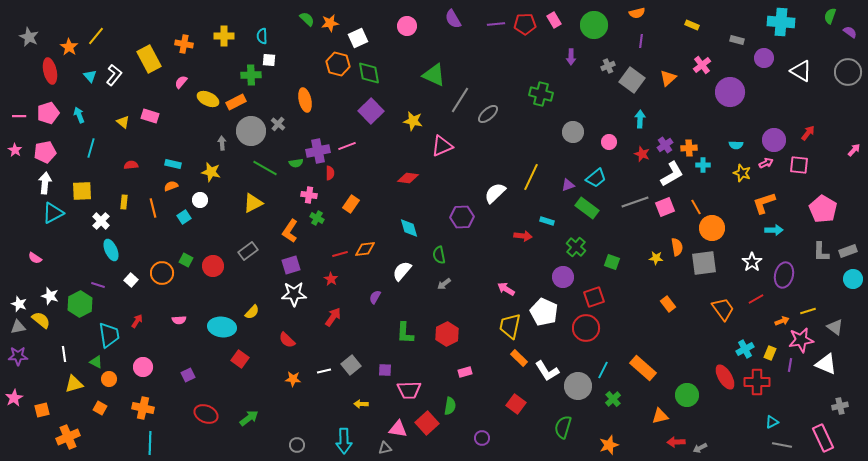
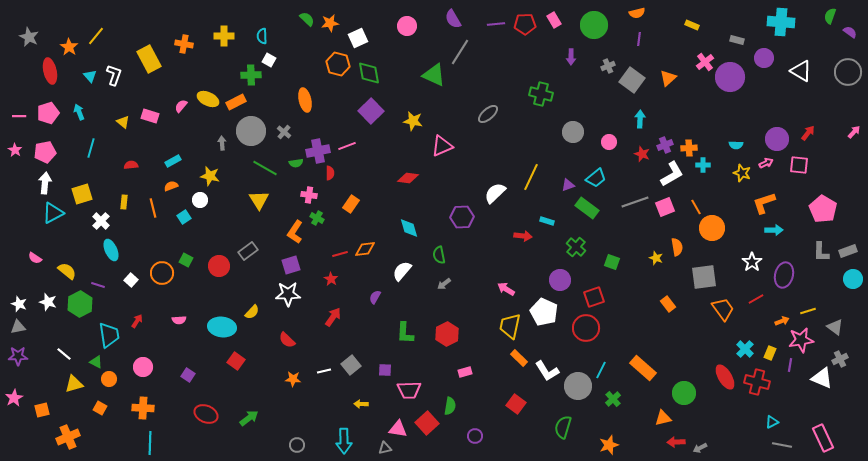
purple line at (641, 41): moved 2 px left, 2 px up
white square at (269, 60): rotated 24 degrees clockwise
pink cross at (702, 65): moved 3 px right, 3 px up
white L-shape at (114, 75): rotated 20 degrees counterclockwise
pink semicircle at (181, 82): moved 24 px down
purple circle at (730, 92): moved 15 px up
gray line at (460, 100): moved 48 px up
cyan arrow at (79, 115): moved 3 px up
gray cross at (278, 124): moved 6 px right, 8 px down
purple circle at (774, 140): moved 3 px right, 1 px up
purple cross at (665, 145): rotated 14 degrees clockwise
pink arrow at (854, 150): moved 18 px up
cyan rectangle at (173, 164): moved 3 px up; rotated 42 degrees counterclockwise
yellow star at (211, 172): moved 1 px left, 4 px down
yellow square at (82, 191): moved 3 px down; rotated 15 degrees counterclockwise
yellow triangle at (253, 203): moved 6 px right, 3 px up; rotated 35 degrees counterclockwise
orange L-shape at (290, 231): moved 5 px right, 1 px down
yellow star at (656, 258): rotated 16 degrees clockwise
gray square at (704, 263): moved 14 px down
red circle at (213, 266): moved 6 px right
purple circle at (563, 277): moved 3 px left, 3 px down
white star at (294, 294): moved 6 px left
white star at (50, 296): moved 2 px left, 6 px down
yellow semicircle at (41, 320): moved 26 px right, 49 px up
cyan cross at (745, 349): rotated 18 degrees counterclockwise
white line at (64, 354): rotated 42 degrees counterclockwise
red square at (240, 359): moved 4 px left, 2 px down
white triangle at (826, 364): moved 4 px left, 14 px down
cyan line at (603, 370): moved 2 px left
purple square at (188, 375): rotated 32 degrees counterclockwise
red cross at (757, 382): rotated 15 degrees clockwise
green circle at (687, 395): moved 3 px left, 2 px up
gray cross at (840, 406): moved 47 px up; rotated 14 degrees counterclockwise
orange cross at (143, 408): rotated 10 degrees counterclockwise
orange triangle at (660, 416): moved 3 px right, 2 px down
purple circle at (482, 438): moved 7 px left, 2 px up
